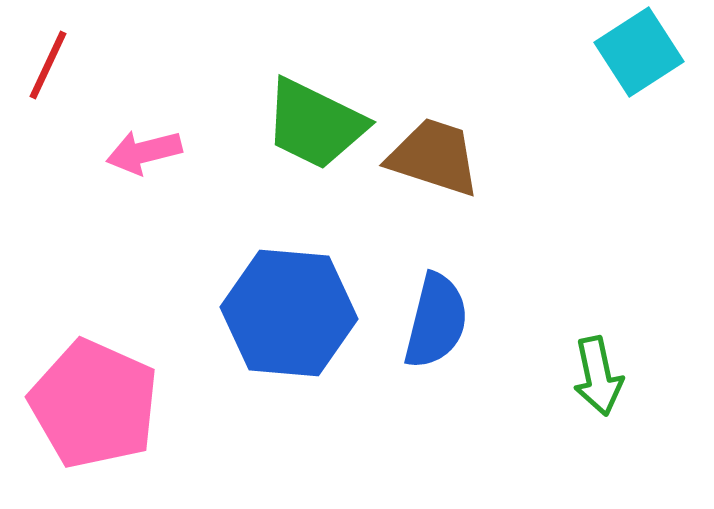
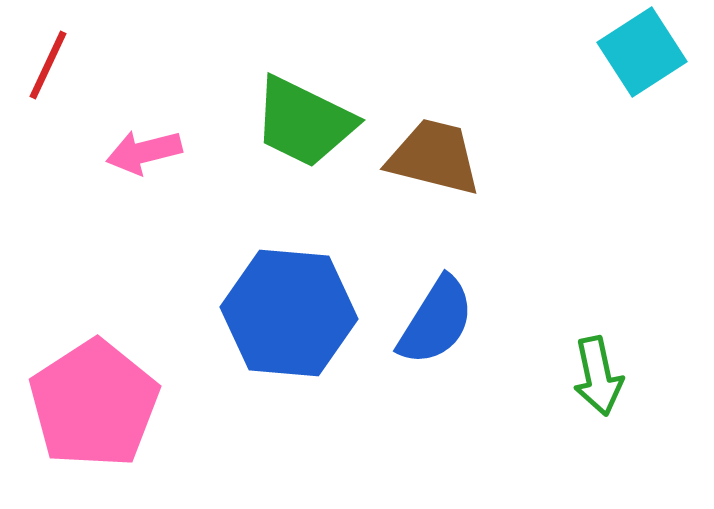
cyan square: moved 3 px right
green trapezoid: moved 11 px left, 2 px up
brown trapezoid: rotated 4 degrees counterclockwise
blue semicircle: rotated 18 degrees clockwise
pink pentagon: rotated 15 degrees clockwise
